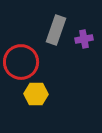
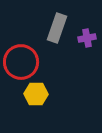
gray rectangle: moved 1 px right, 2 px up
purple cross: moved 3 px right, 1 px up
